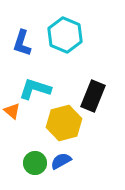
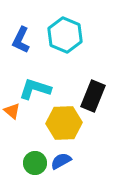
blue L-shape: moved 1 px left, 3 px up; rotated 8 degrees clockwise
yellow hexagon: rotated 12 degrees clockwise
